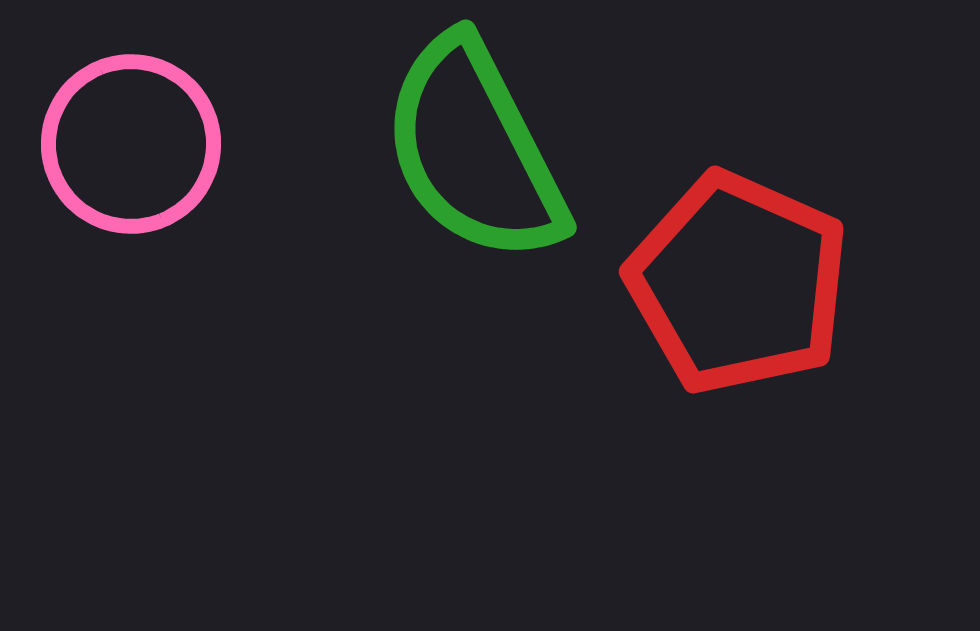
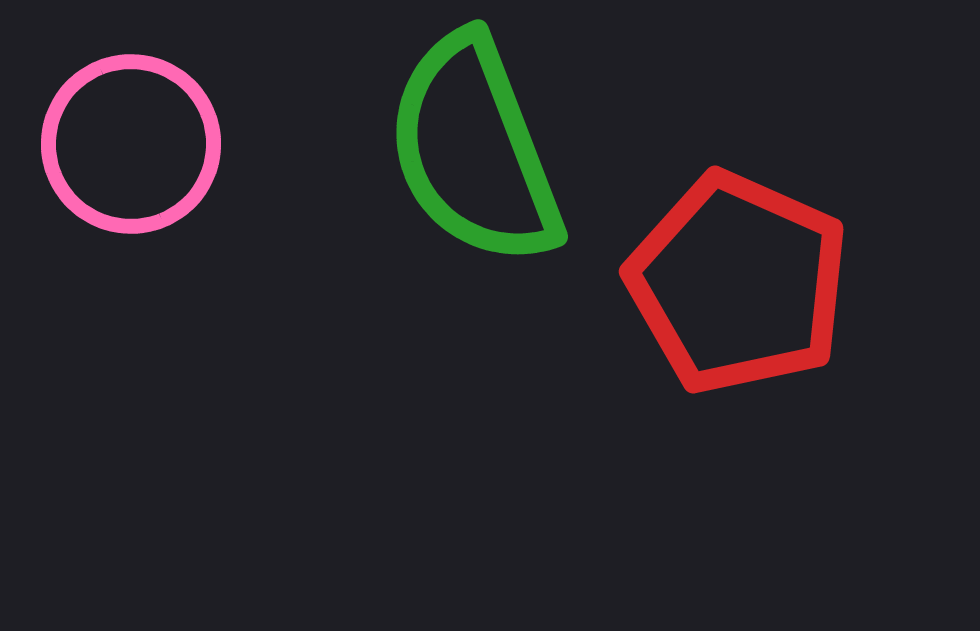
green semicircle: rotated 6 degrees clockwise
